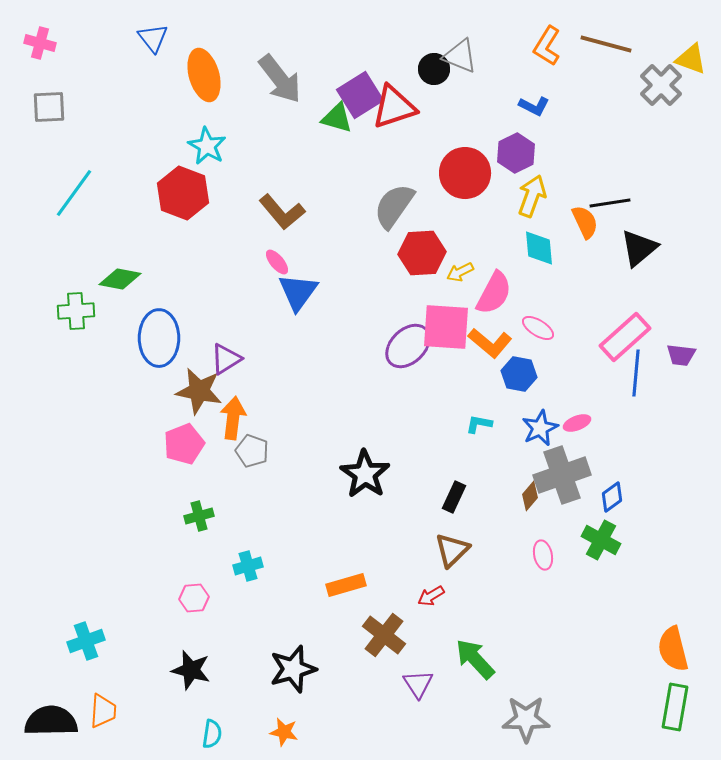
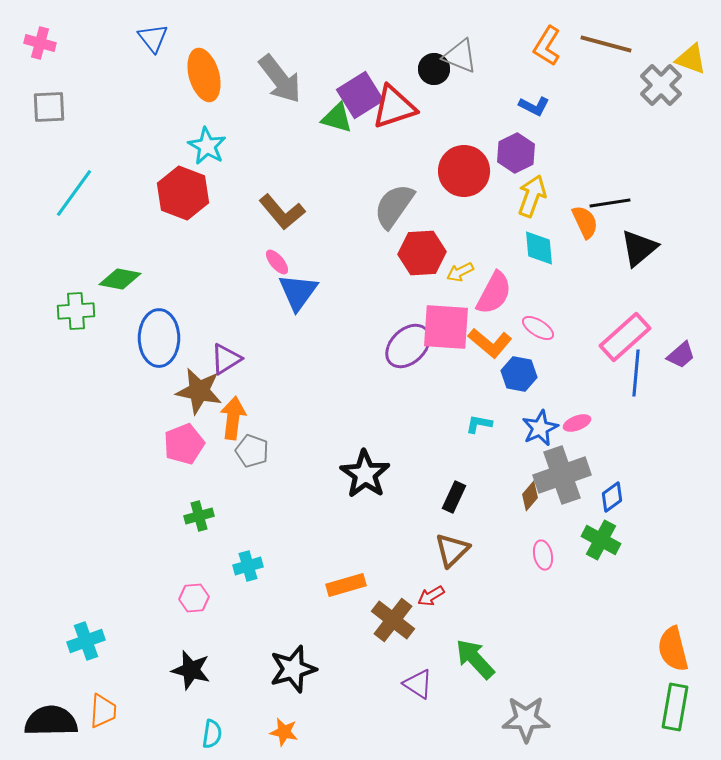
red circle at (465, 173): moved 1 px left, 2 px up
purple trapezoid at (681, 355): rotated 48 degrees counterclockwise
brown cross at (384, 635): moved 9 px right, 15 px up
purple triangle at (418, 684): rotated 24 degrees counterclockwise
